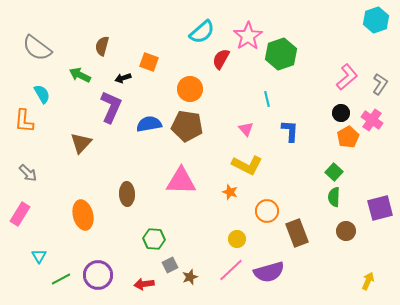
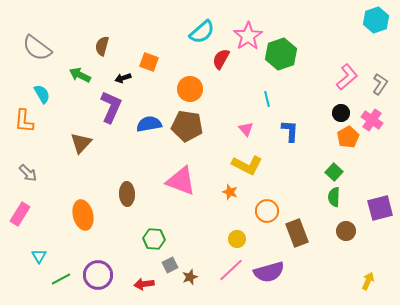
pink triangle at (181, 181): rotated 20 degrees clockwise
